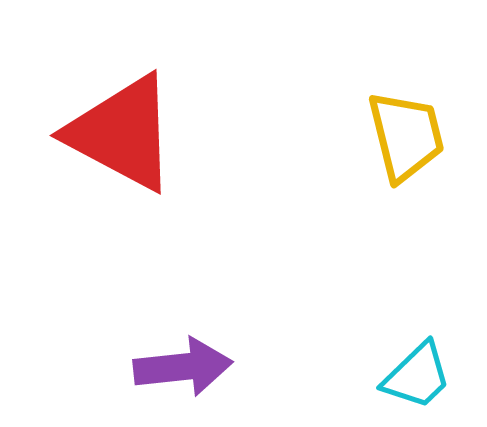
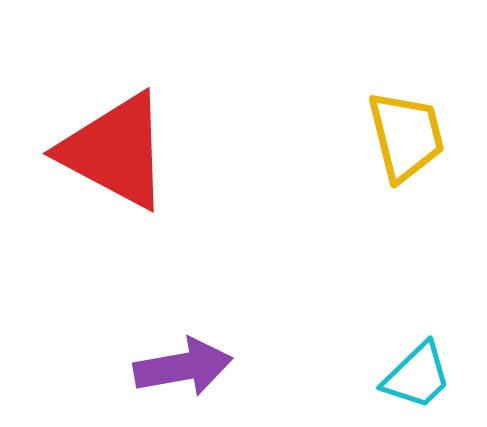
red triangle: moved 7 px left, 18 px down
purple arrow: rotated 4 degrees counterclockwise
